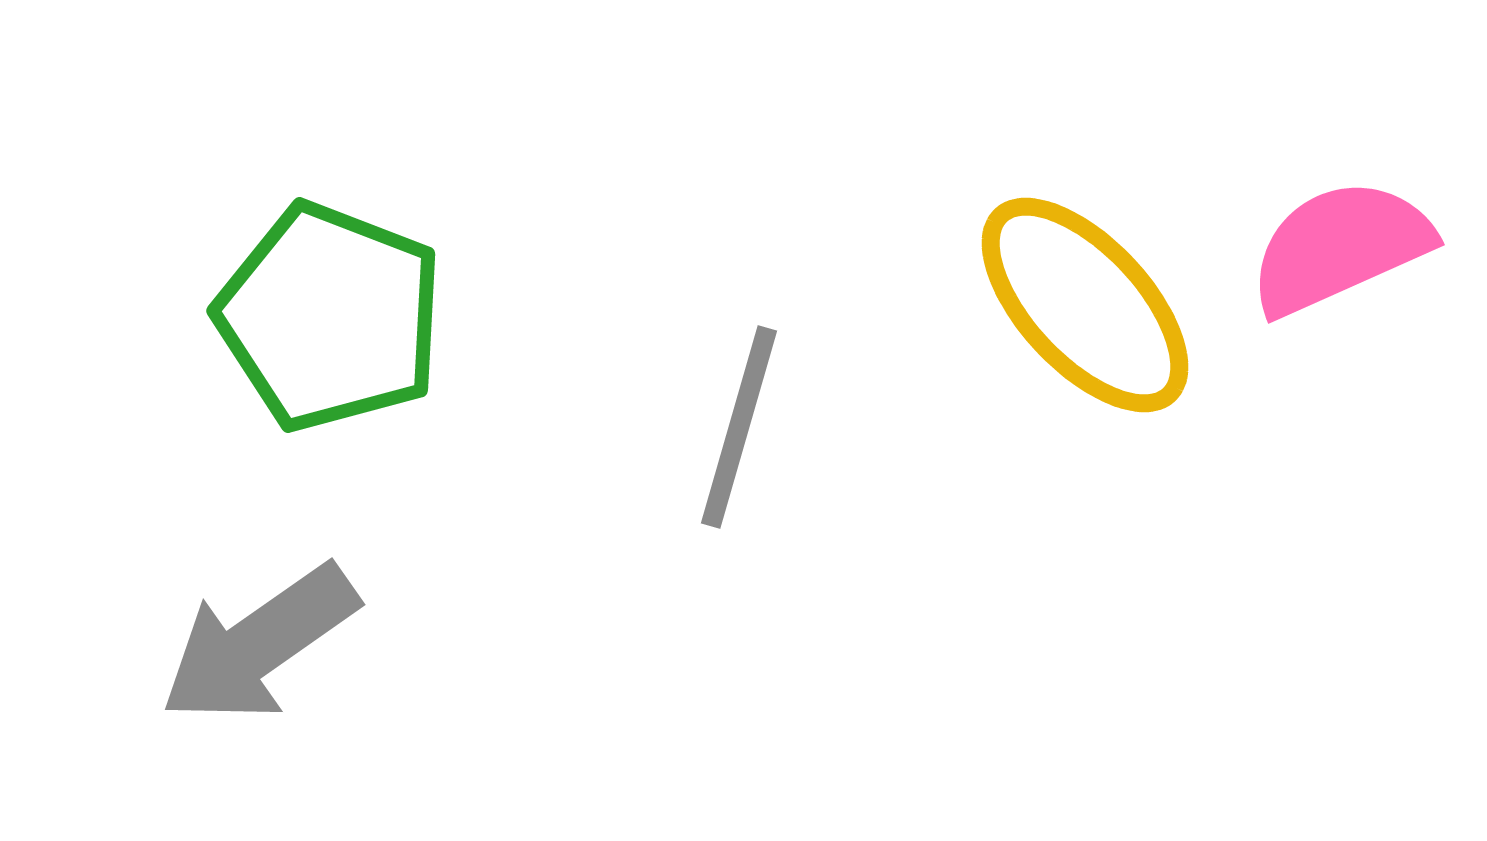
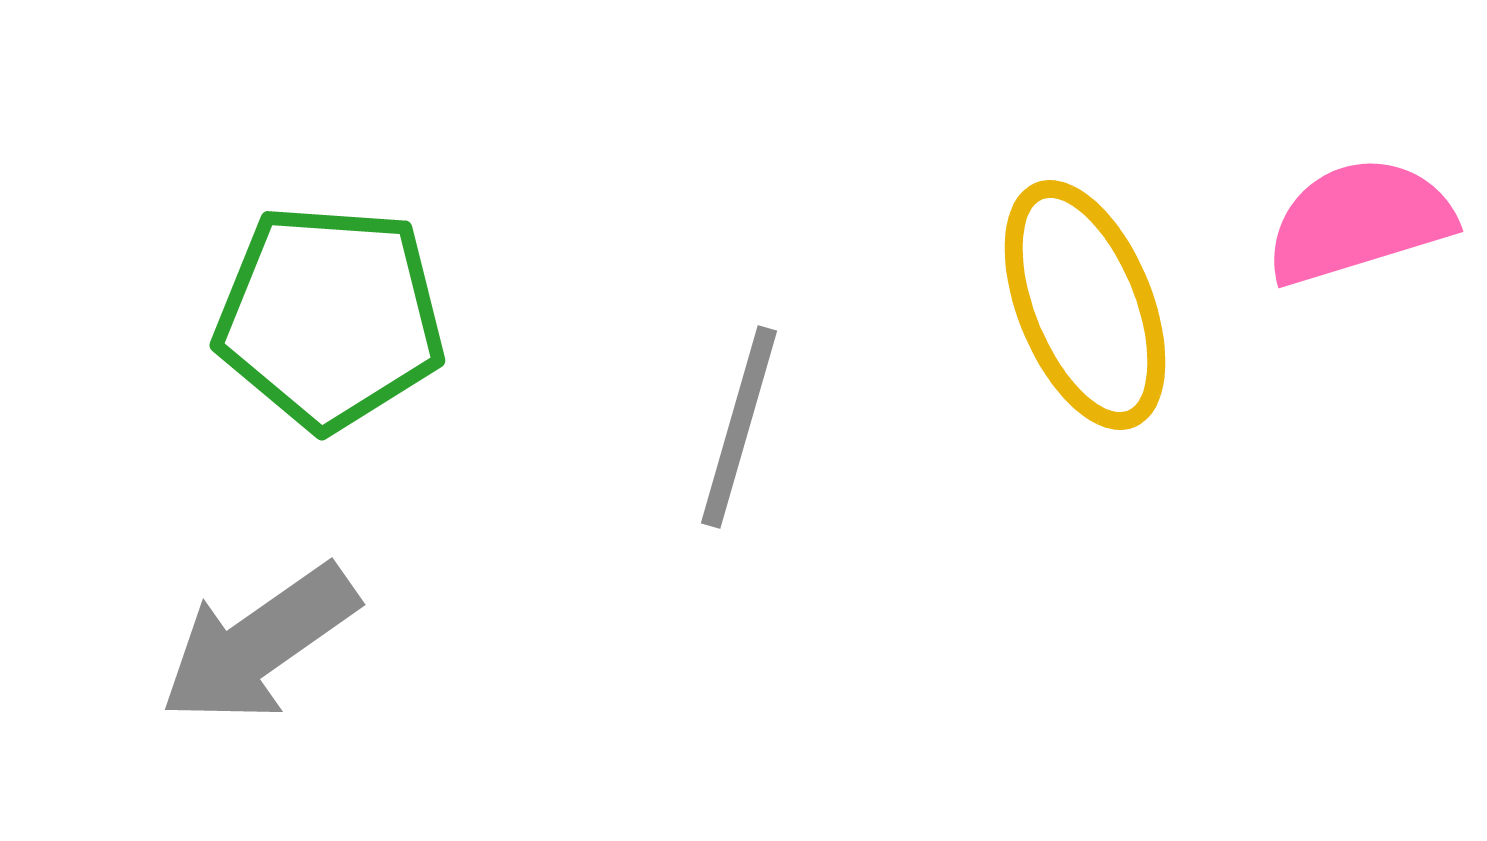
pink semicircle: moved 19 px right, 26 px up; rotated 7 degrees clockwise
yellow ellipse: rotated 21 degrees clockwise
green pentagon: rotated 17 degrees counterclockwise
